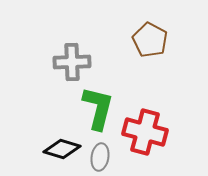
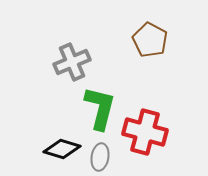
gray cross: rotated 21 degrees counterclockwise
green L-shape: moved 2 px right
